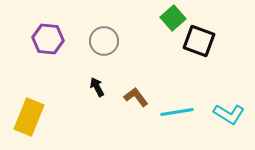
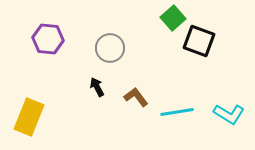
gray circle: moved 6 px right, 7 px down
